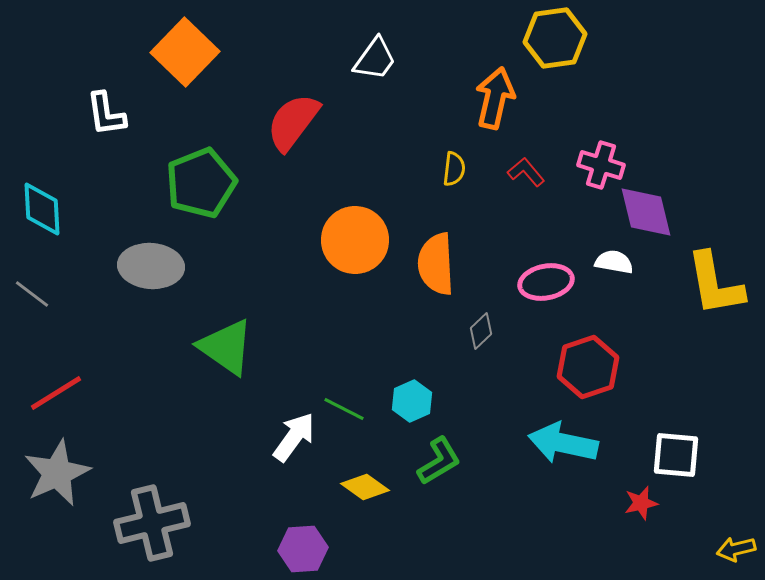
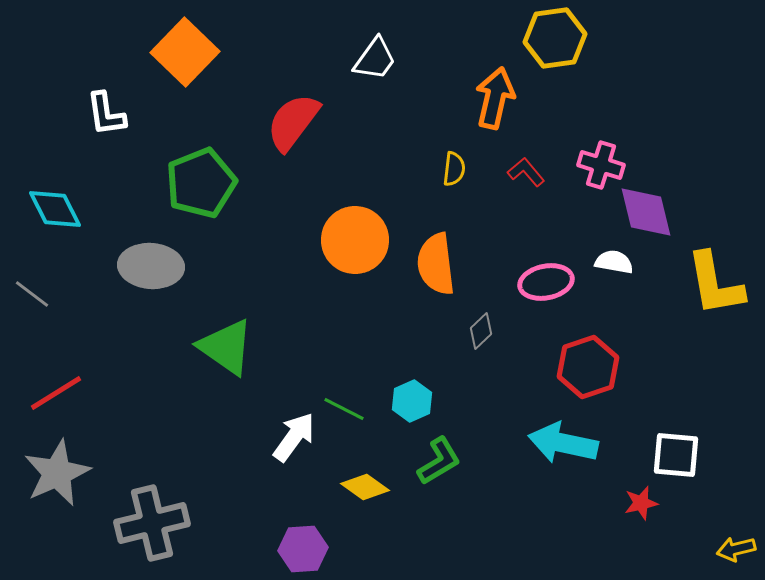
cyan diamond: moved 13 px right; rotated 24 degrees counterclockwise
orange semicircle: rotated 4 degrees counterclockwise
